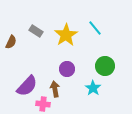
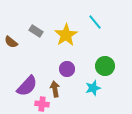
cyan line: moved 6 px up
brown semicircle: rotated 104 degrees clockwise
cyan star: rotated 21 degrees clockwise
pink cross: moved 1 px left
